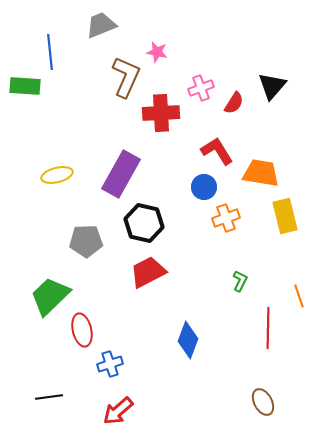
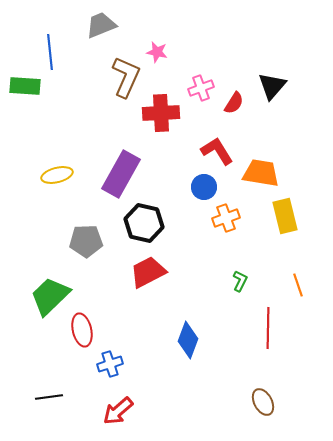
orange line: moved 1 px left, 11 px up
